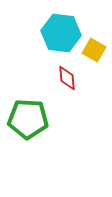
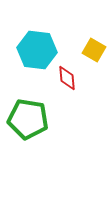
cyan hexagon: moved 24 px left, 17 px down
green pentagon: rotated 6 degrees clockwise
